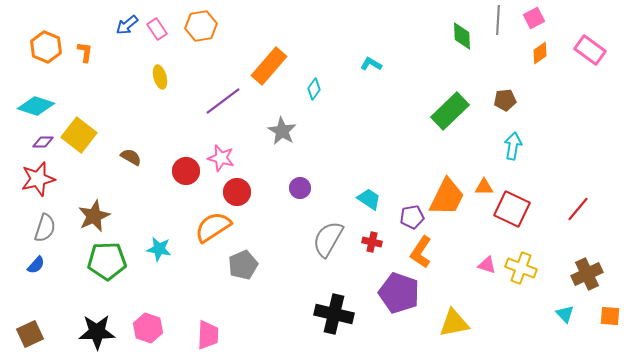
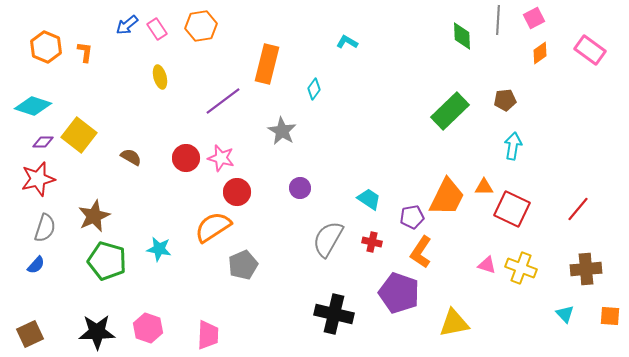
cyan L-shape at (371, 64): moved 24 px left, 22 px up
orange rectangle at (269, 66): moved 2 px left, 2 px up; rotated 27 degrees counterclockwise
cyan diamond at (36, 106): moved 3 px left
red circle at (186, 171): moved 13 px up
green pentagon at (107, 261): rotated 18 degrees clockwise
brown cross at (587, 274): moved 1 px left, 5 px up; rotated 20 degrees clockwise
